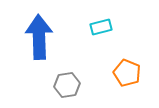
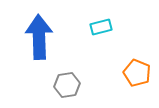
orange pentagon: moved 10 px right
